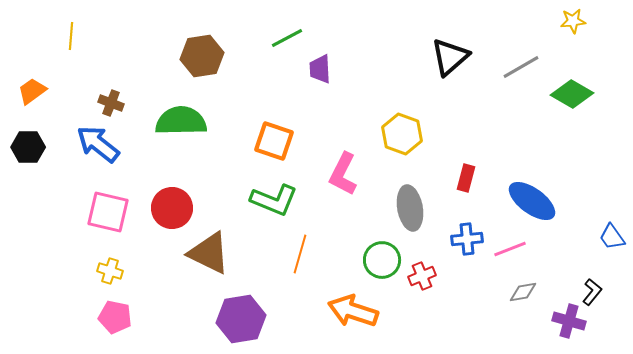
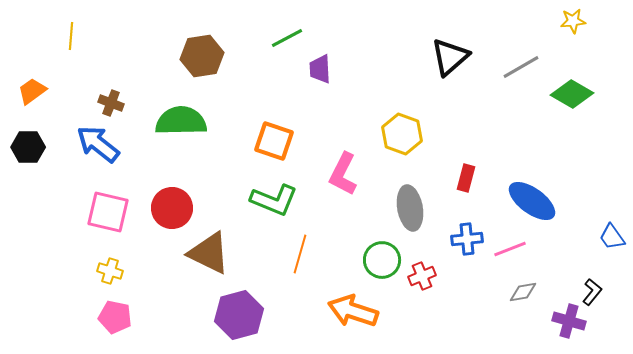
purple hexagon: moved 2 px left, 4 px up; rotated 6 degrees counterclockwise
